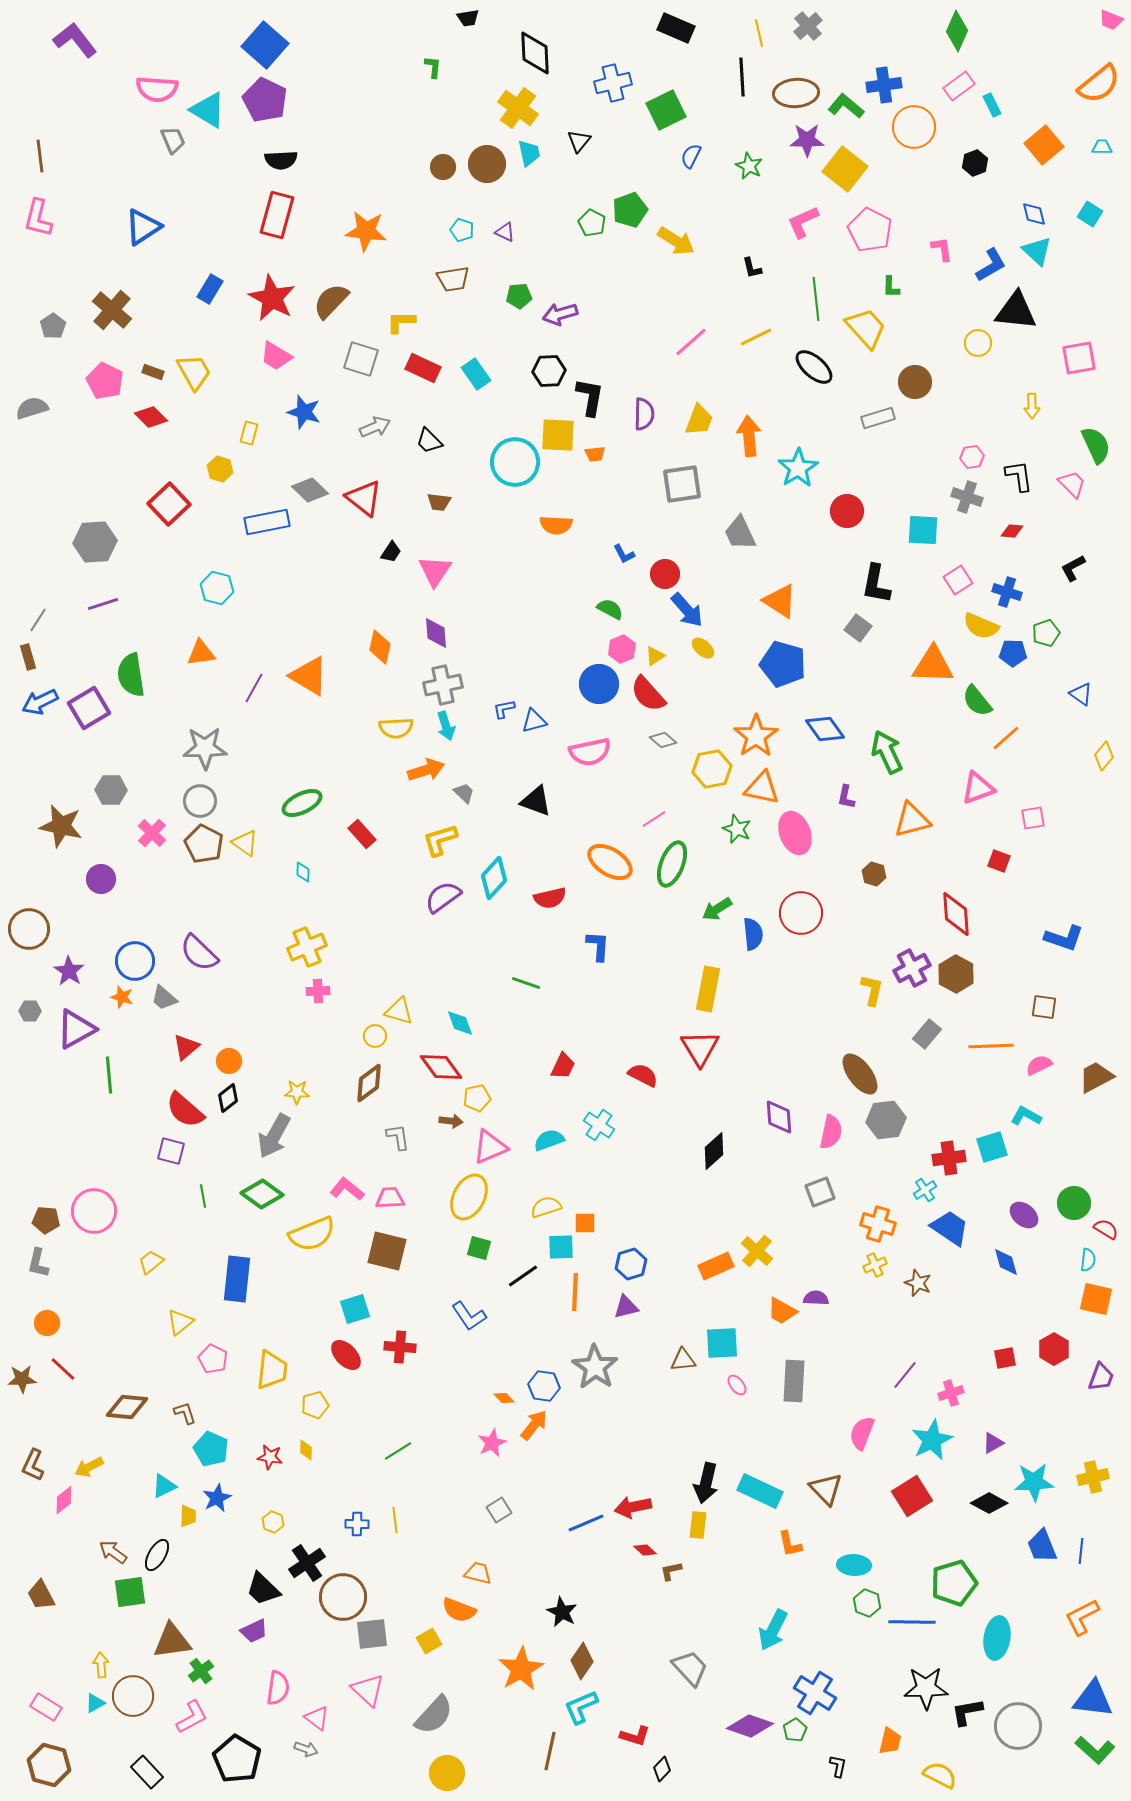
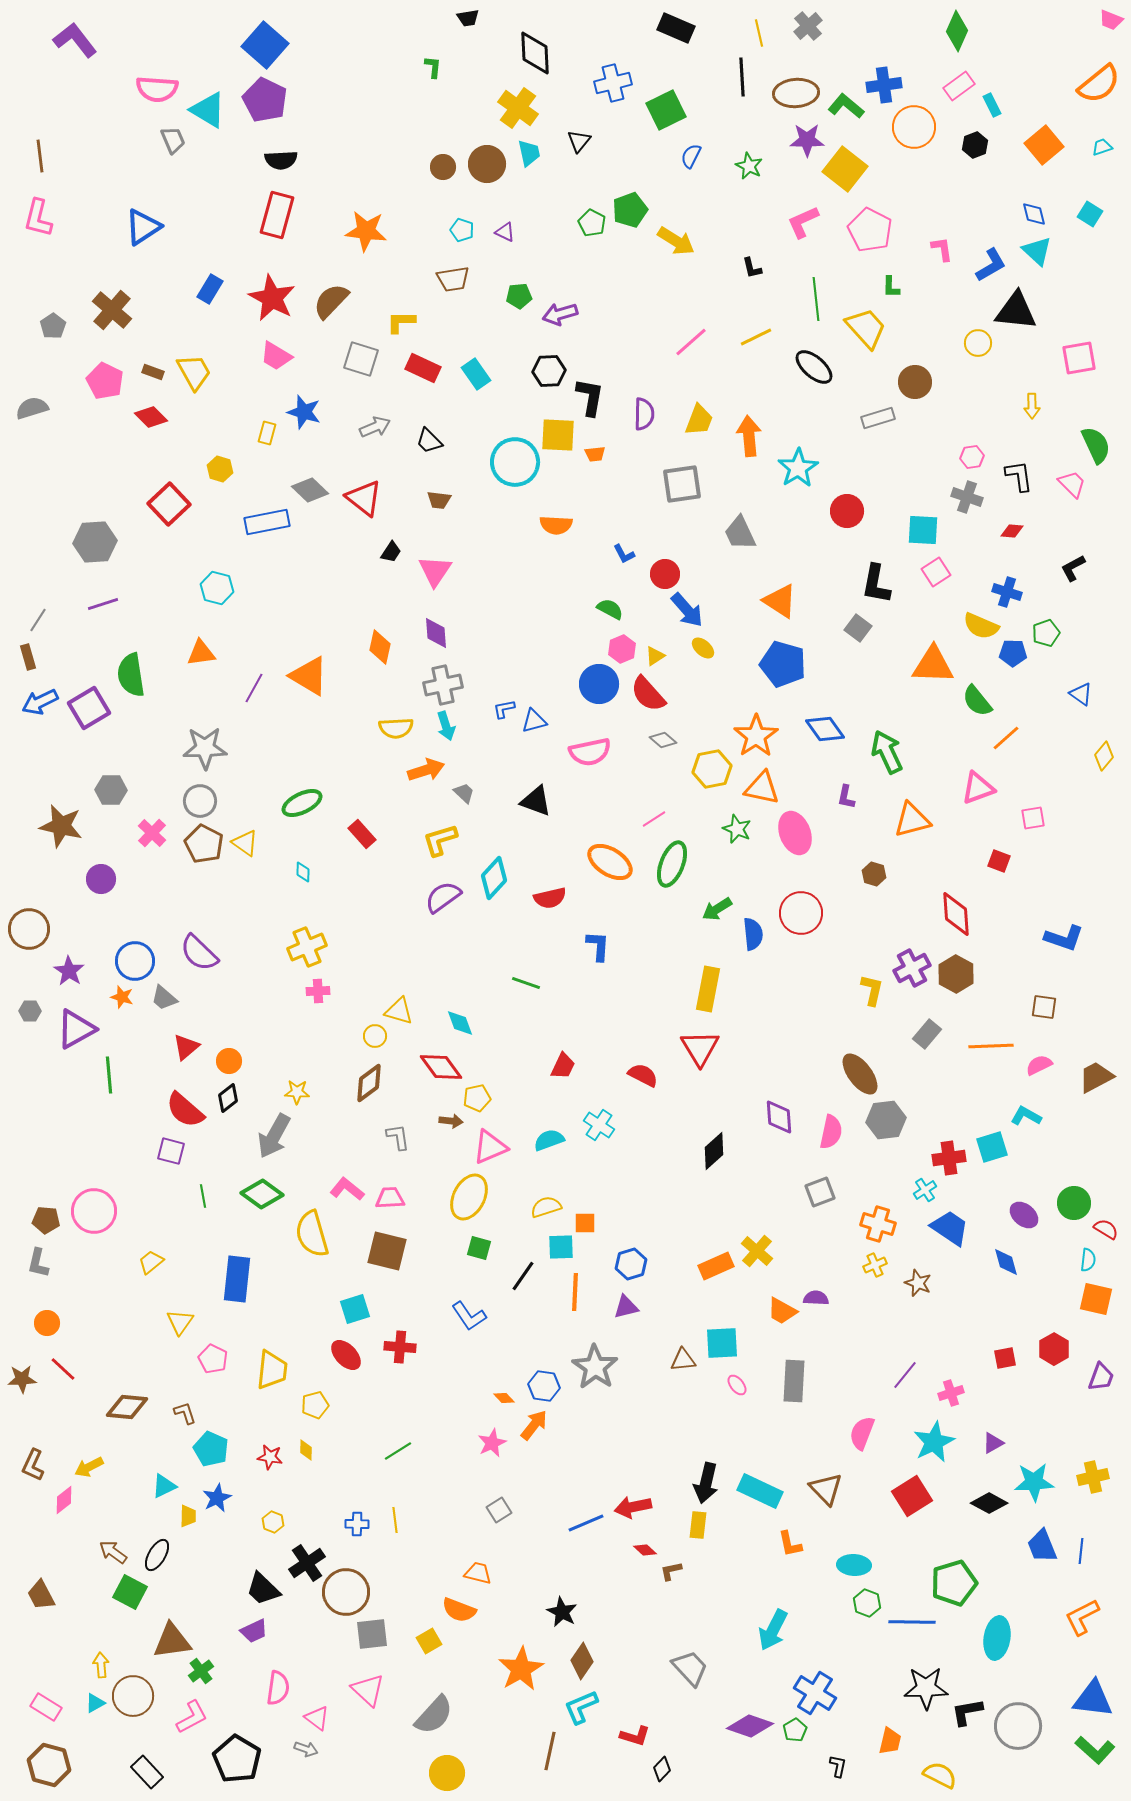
cyan trapezoid at (1102, 147): rotated 20 degrees counterclockwise
black hexagon at (975, 163): moved 18 px up
yellow rectangle at (249, 433): moved 18 px right
brown trapezoid at (439, 502): moved 2 px up
pink square at (958, 580): moved 22 px left, 8 px up
yellow semicircle at (312, 1234): rotated 96 degrees clockwise
black line at (523, 1276): rotated 20 degrees counterclockwise
yellow triangle at (180, 1322): rotated 16 degrees counterclockwise
cyan star at (932, 1440): moved 2 px right, 2 px down
green square at (130, 1592): rotated 36 degrees clockwise
brown circle at (343, 1597): moved 3 px right, 5 px up
